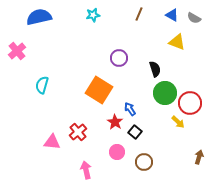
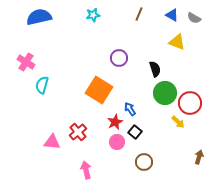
pink cross: moved 9 px right, 11 px down; rotated 18 degrees counterclockwise
red star: rotated 14 degrees clockwise
pink circle: moved 10 px up
